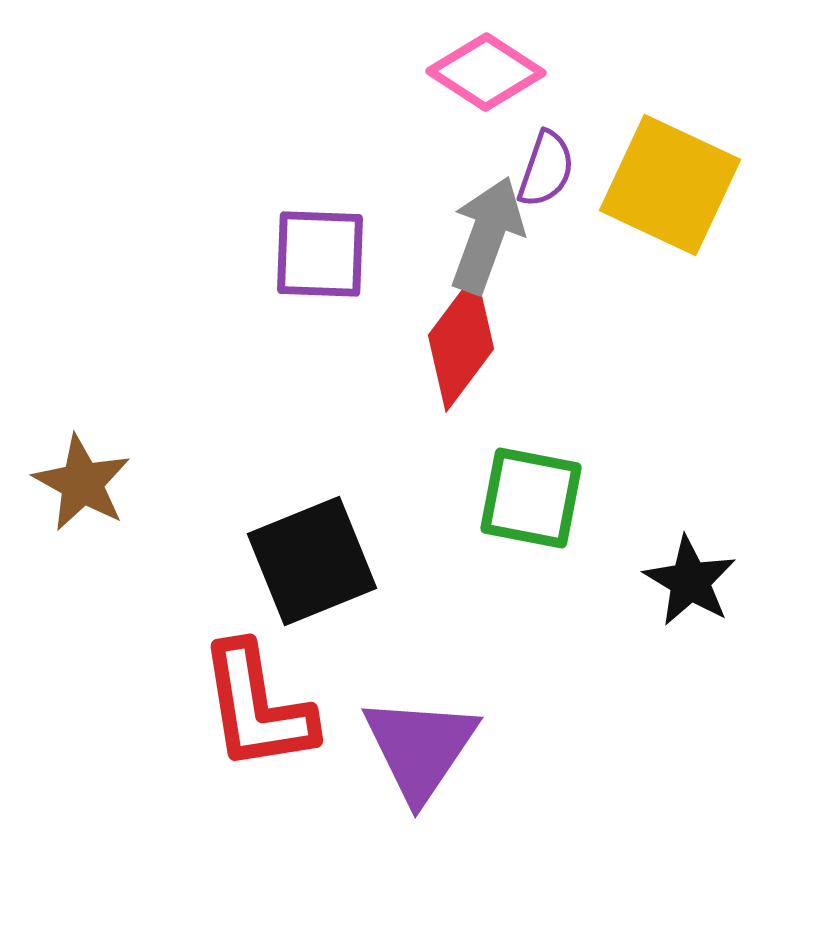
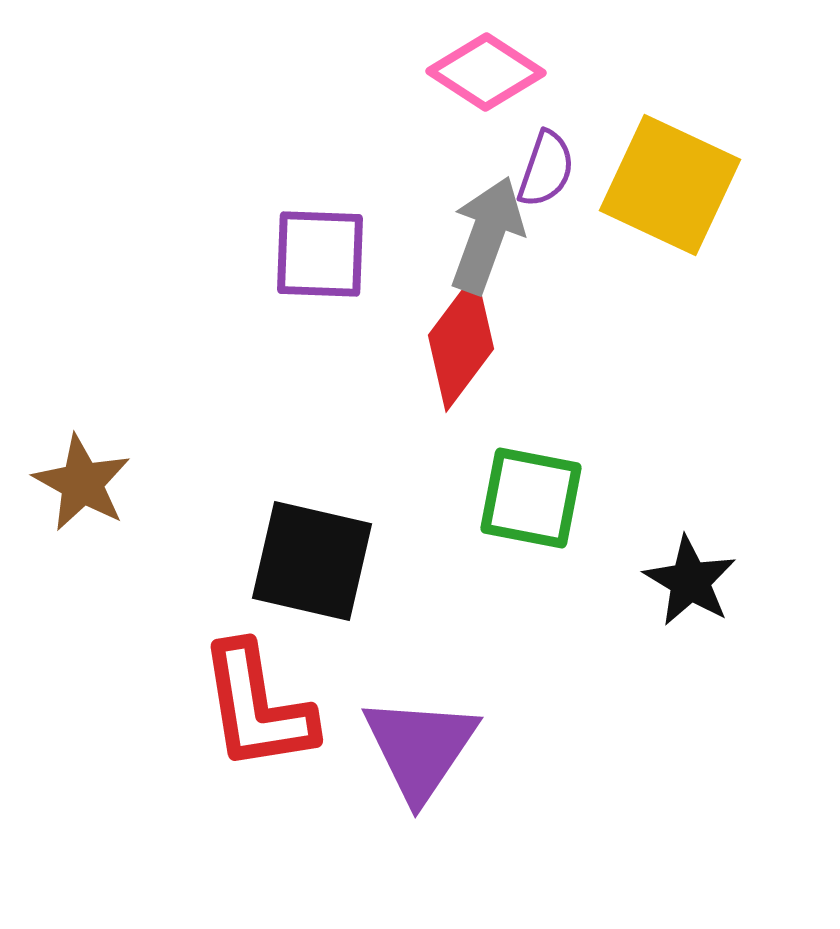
black square: rotated 35 degrees clockwise
